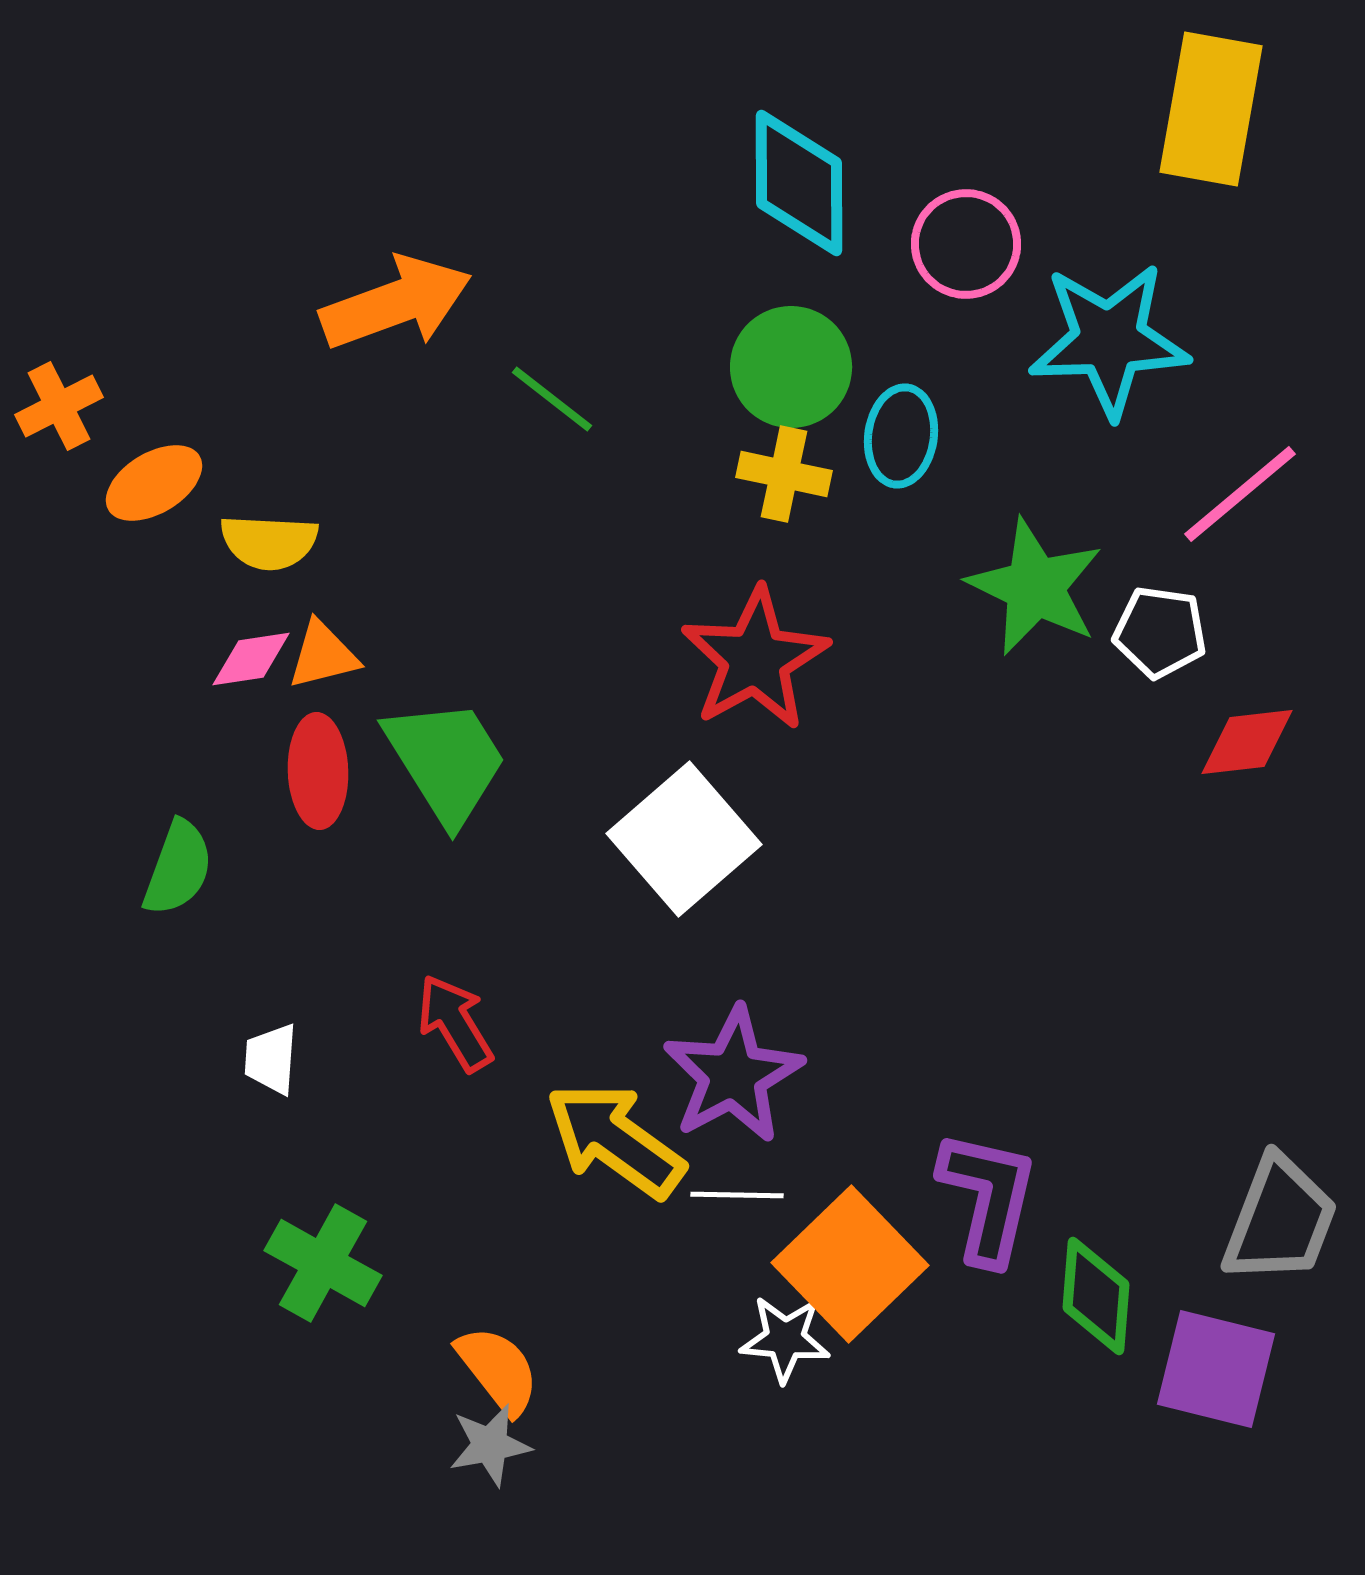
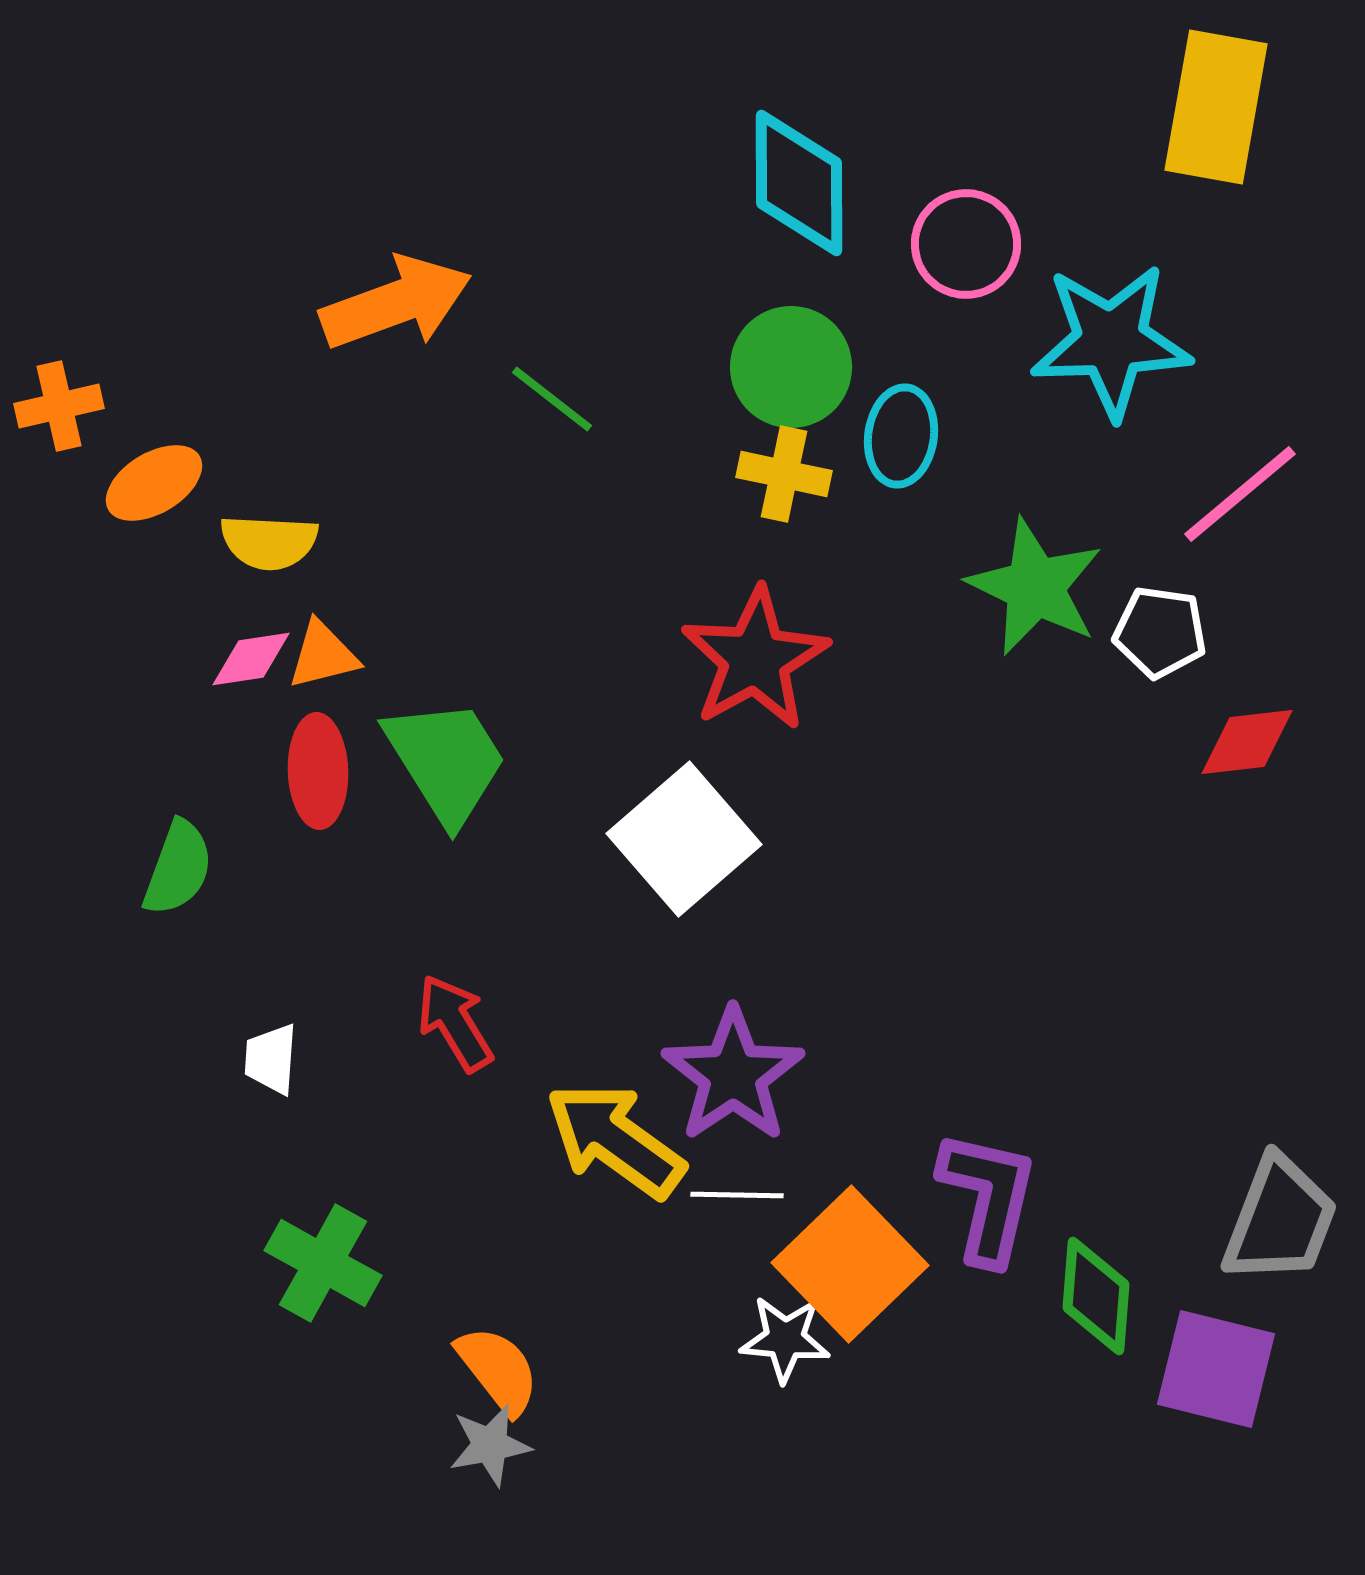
yellow rectangle: moved 5 px right, 2 px up
cyan star: moved 2 px right, 1 px down
orange cross: rotated 14 degrees clockwise
purple star: rotated 6 degrees counterclockwise
